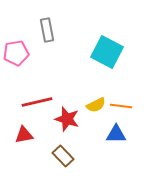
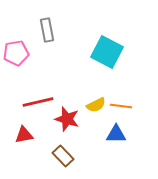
red line: moved 1 px right
